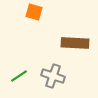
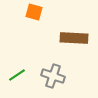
brown rectangle: moved 1 px left, 5 px up
green line: moved 2 px left, 1 px up
